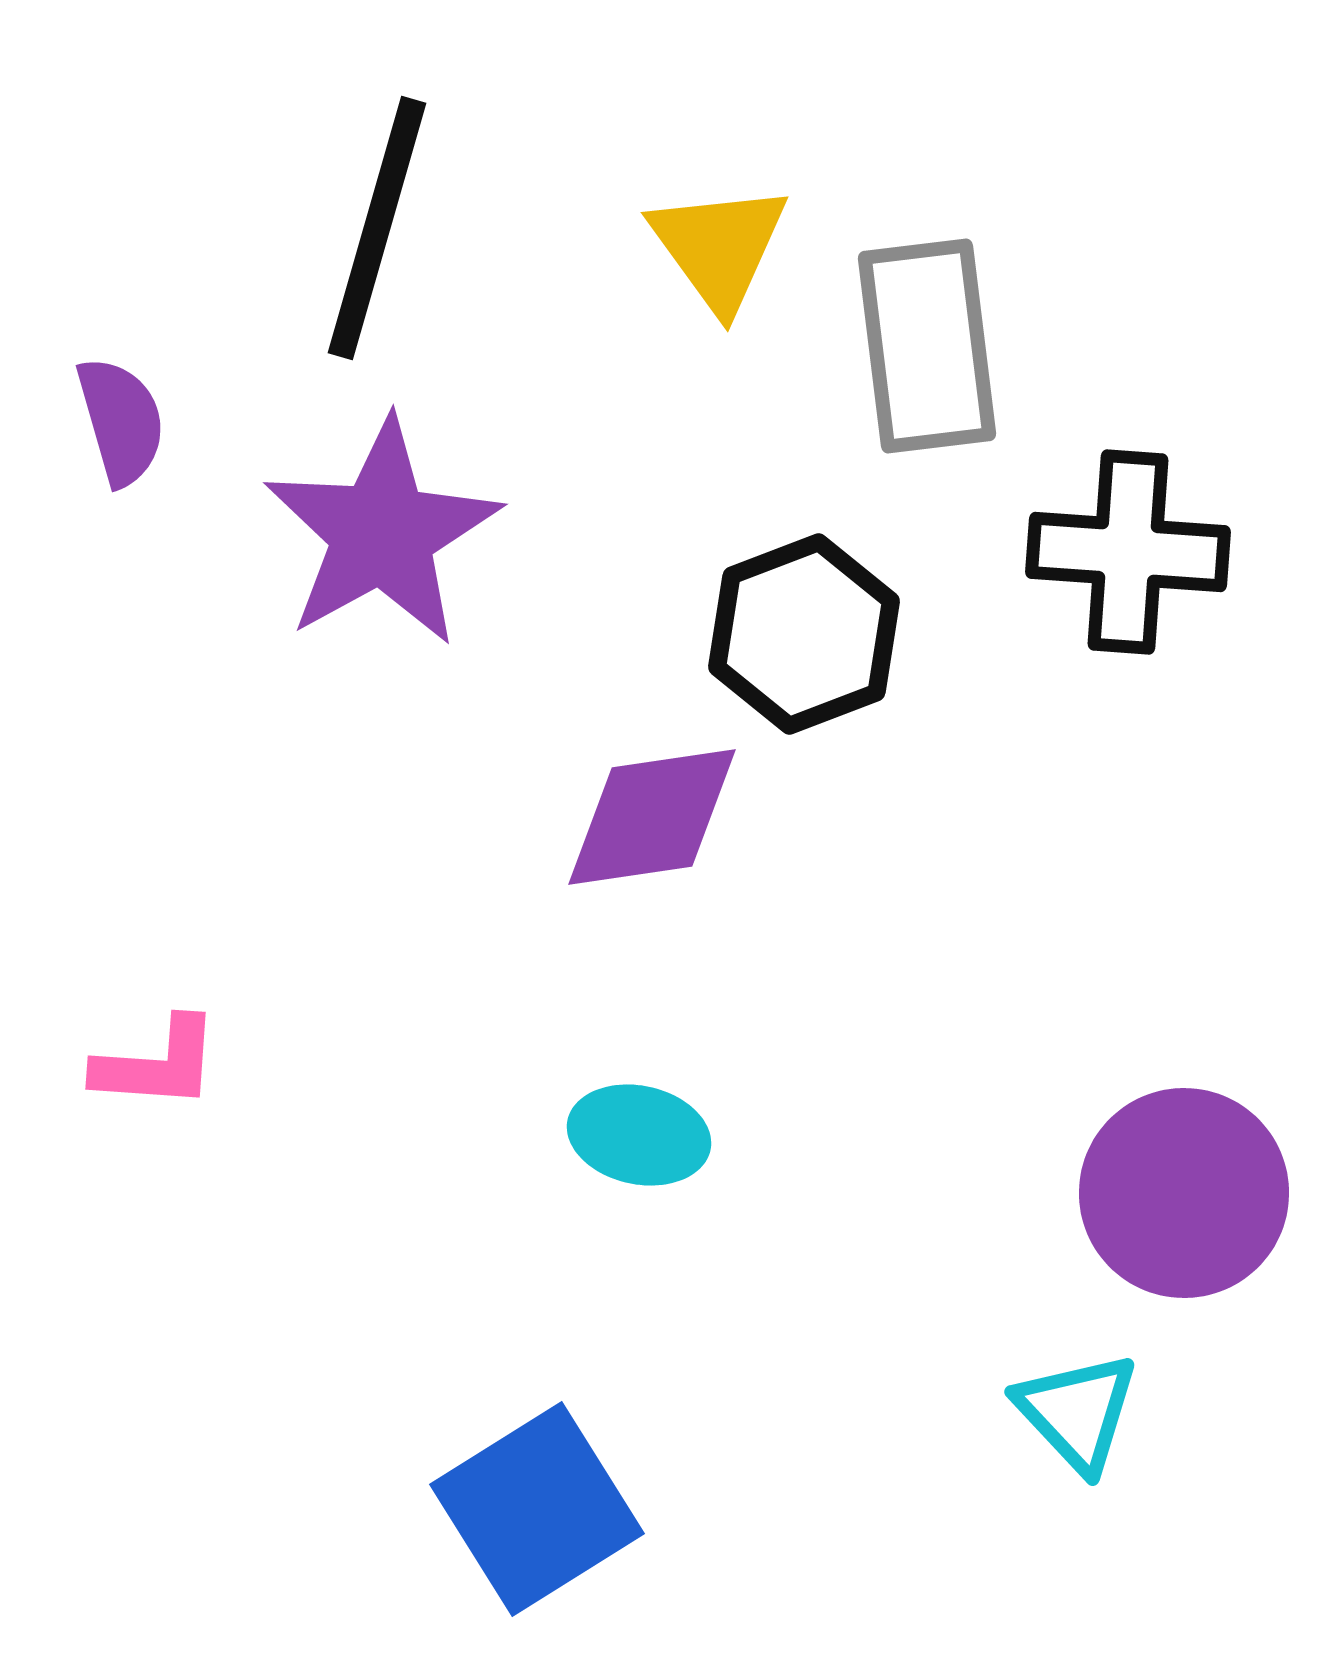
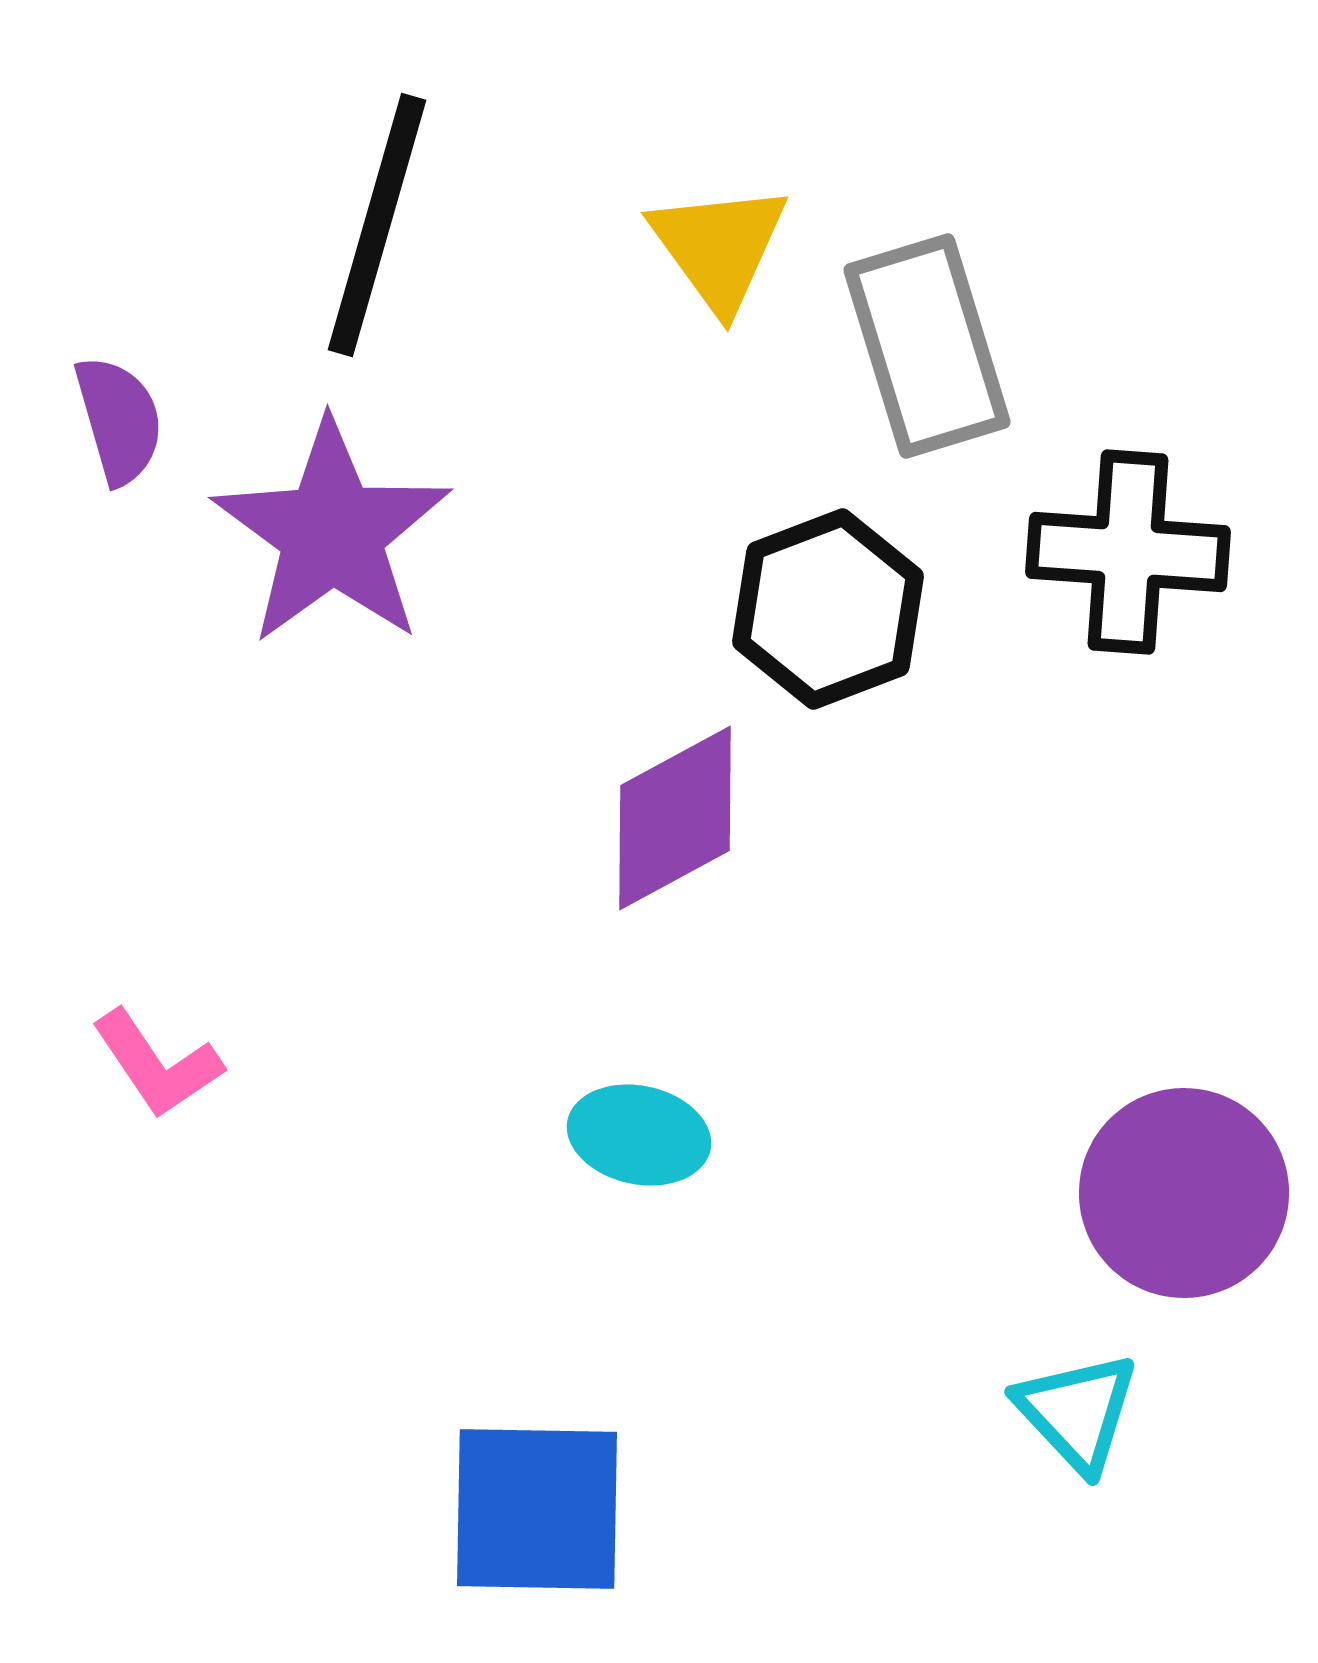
black line: moved 3 px up
gray rectangle: rotated 10 degrees counterclockwise
purple semicircle: moved 2 px left, 1 px up
purple star: moved 50 px left; rotated 7 degrees counterclockwise
black hexagon: moved 24 px right, 25 px up
purple diamond: moved 23 px right, 1 px down; rotated 20 degrees counterclockwise
pink L-shape: rotated 52 degrees clockwise
blue square: rotated 33 degrees clockwise
